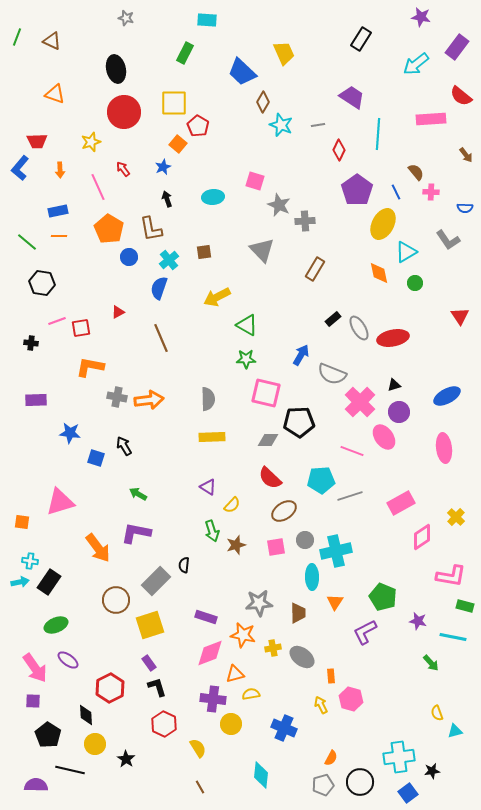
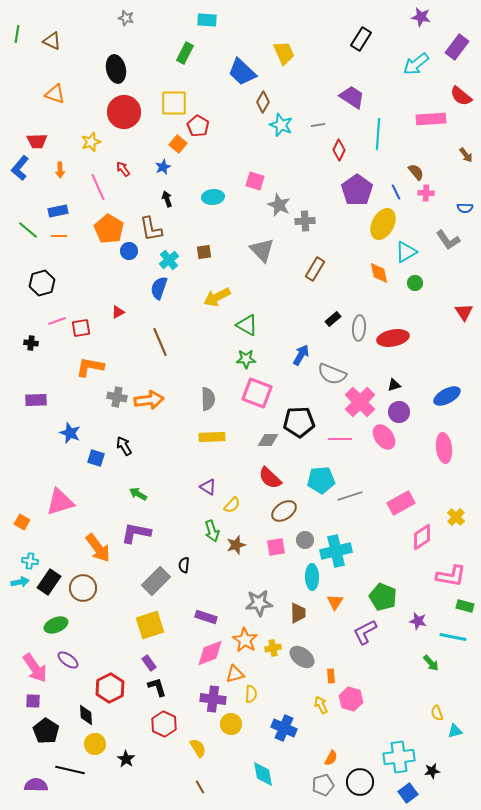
green line at (17, 37): moved 3 px up; rotated 12 degrees counterclockwise
pink cross at (431, 192): moved 5 px left, 1 px down
green line at (27, 242): moved 1 px right, 12 px up
blue circle at (129, 257): moved 6 px up
black hexagon at (42, 283): rotated 25 degrees counterclockwise
red triangle at (460, 316): moved 4 px right, 4 px up
gray ellipse at (359, 328): rotated 35 degrees clockwise
brown line at (161, 338): moved 1 px left, 4 px down
pink square at (266, 393): moved 9 px left; rotated 8 degrees clockwise
blue star at (70, 433): rotated 15 degrees clockwise
pink line at (352, 451): moved 12 px left, 12 px up; rotated 20 degrees counterclockwise
orange square at (22, 522): rotated 21 degrees clockwise
brown circle at (116, 600): moved 33 px left, 12 px up
orange star at (243, 635): moved 2 px right, 5 px down; rotated 20 degrees clockwise
yellow semicircle at (251, 694): rotated 102 degrees clockwise
black pentagon at (48, 735): moved 2 px left, 4 px up
cyan diamond at (261, 775): moved 2 px right, 1 px up; rotated 16 degrees counterclockwise
